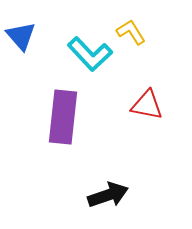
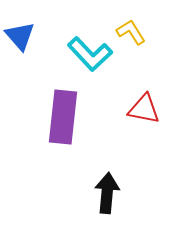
blue triangle: moved 1 px left
red triangle: moved 3 px left, 4 px down
black arrow: moved 1 px left, 2 px up; rotated 66 degrees counterclockwise
